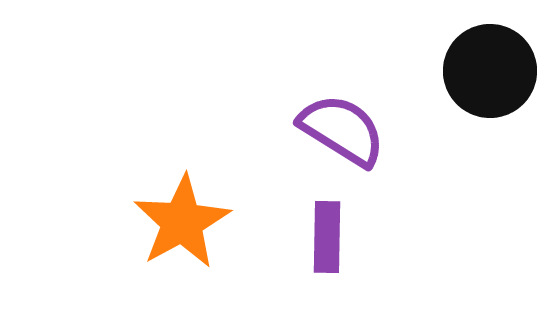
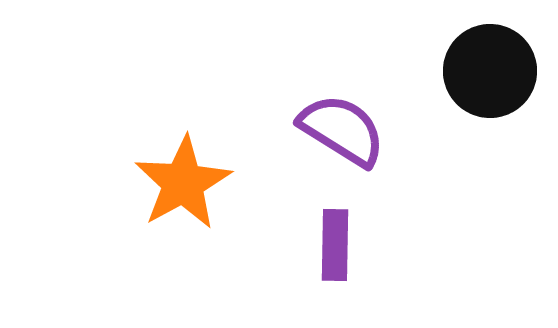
orange star: moved 1 px right, 39 px up
purple rectangle: moved 8 px right, 8 px down
